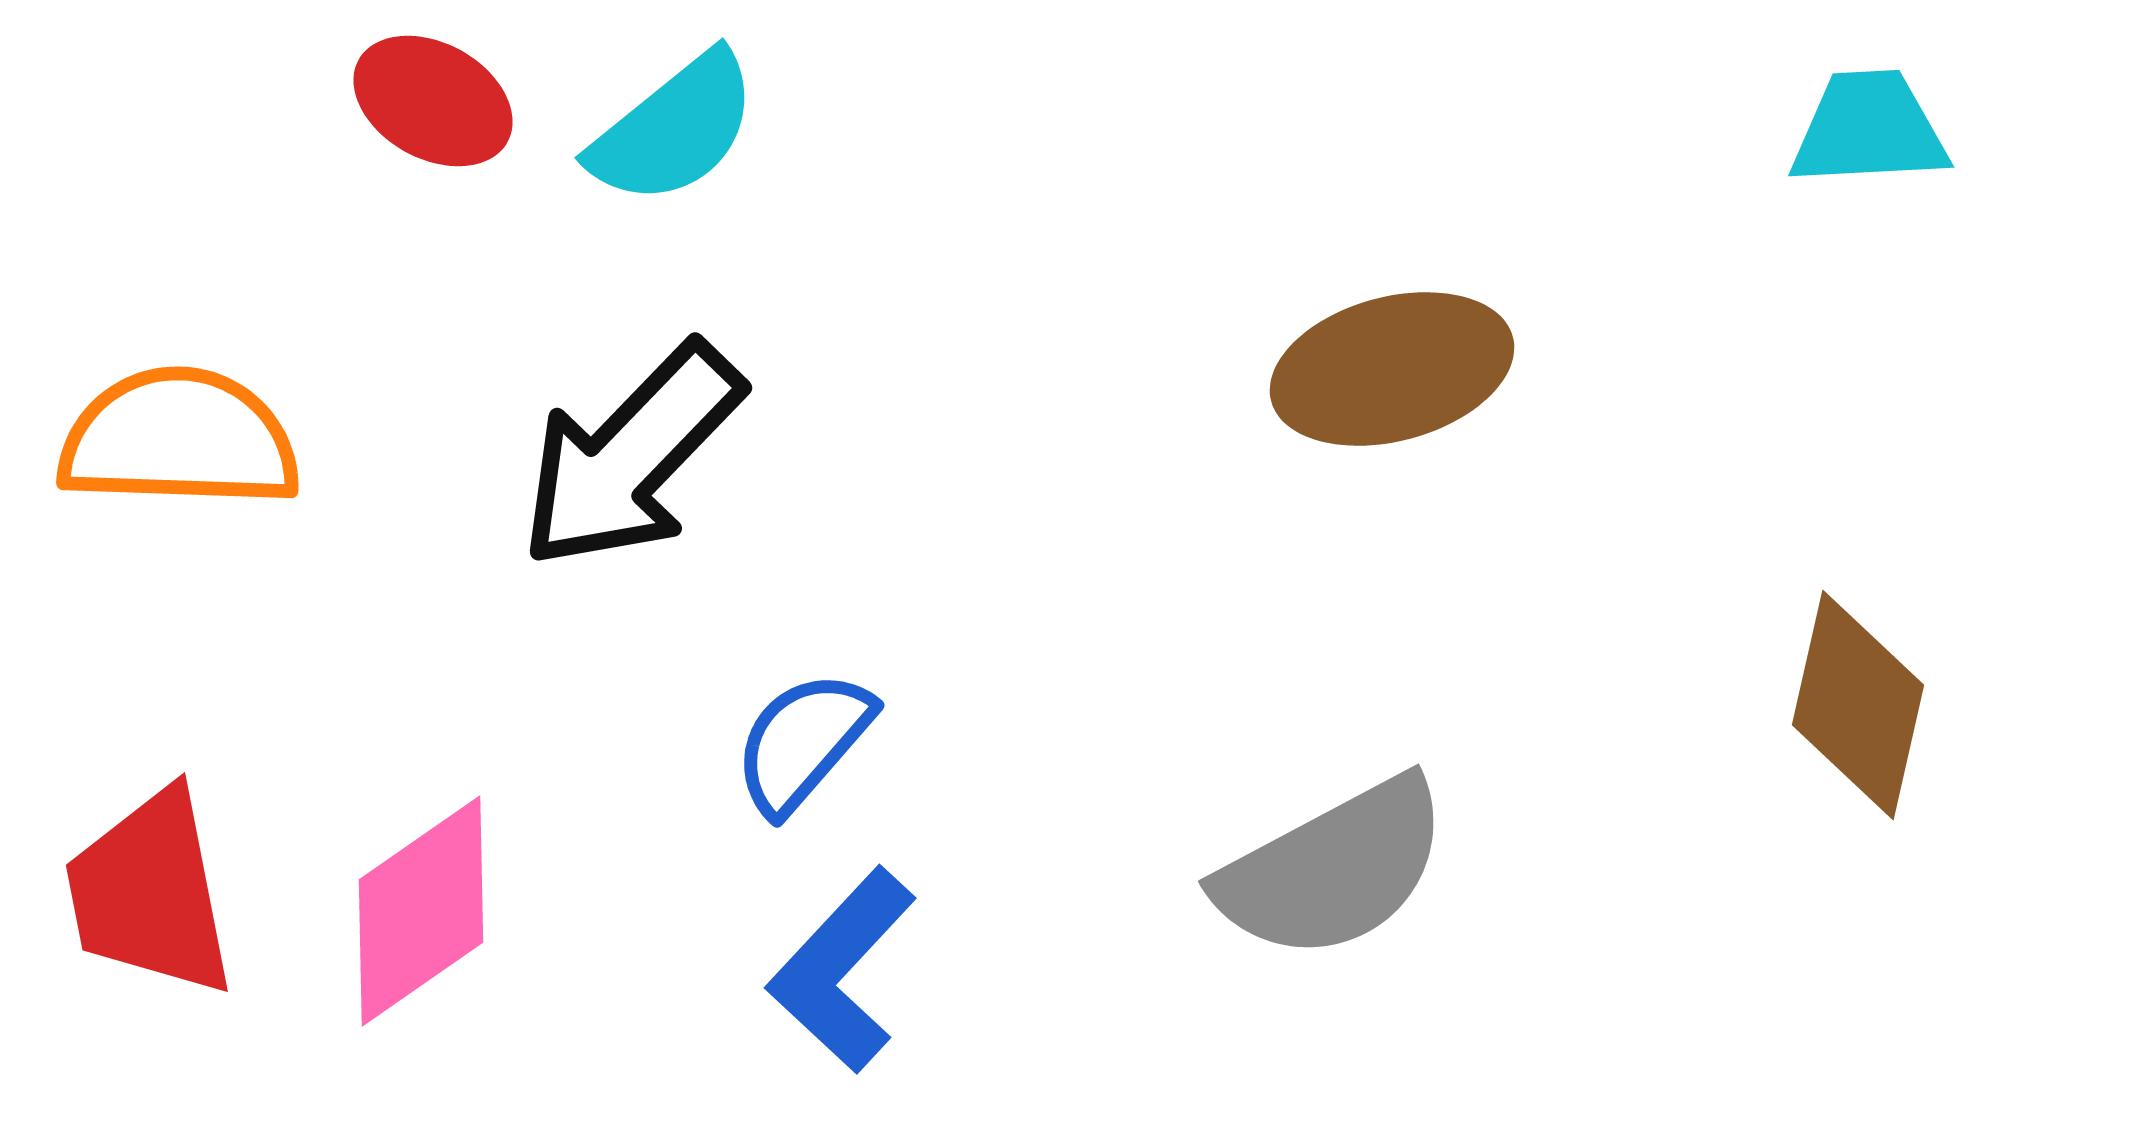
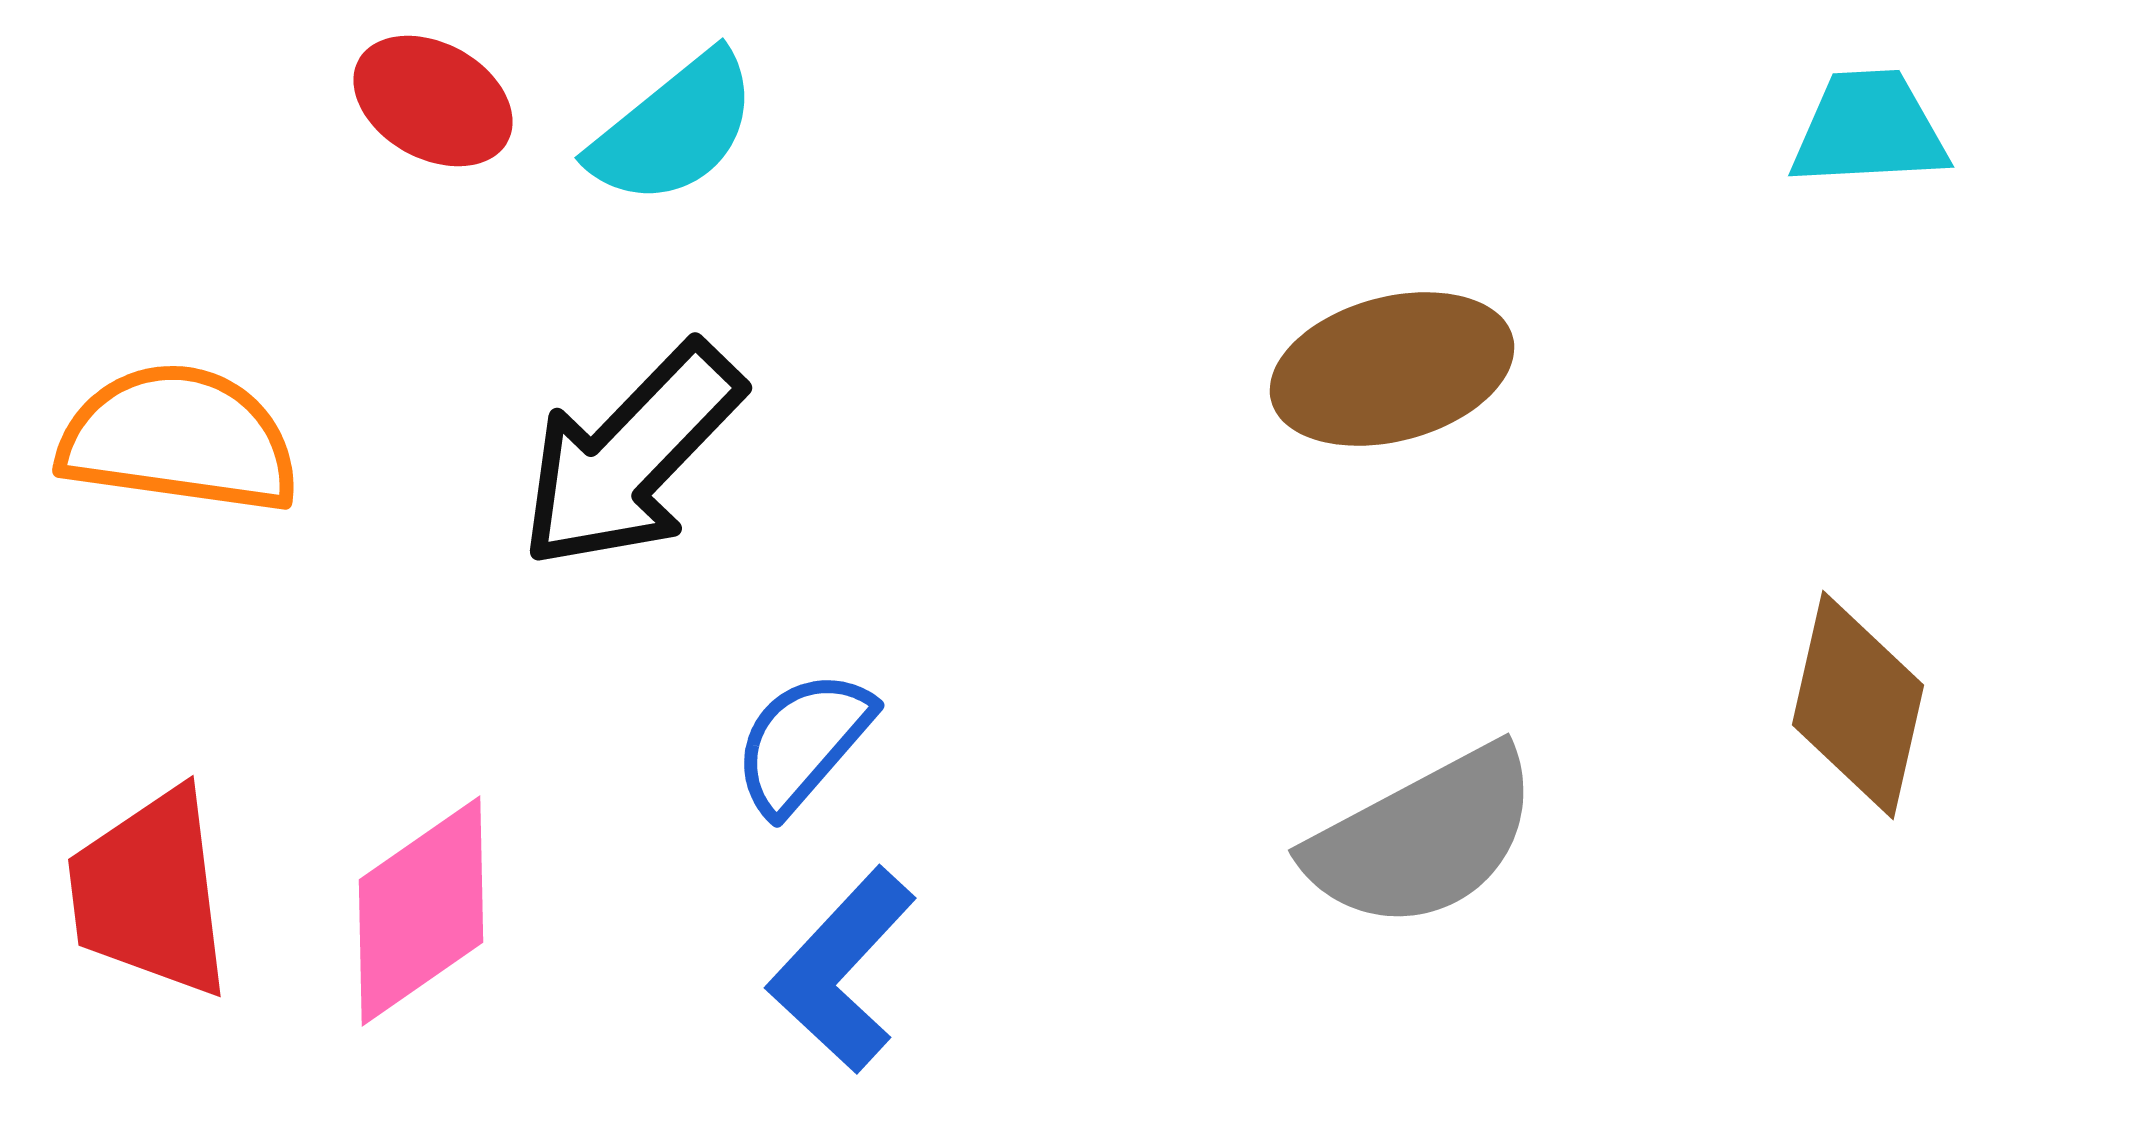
orange semicircle: rotated 6 degrees clockwise
gray semicircle: moved 90 px right, 31 px up
red trapezoid: rotated 4 degrees clockwise
